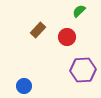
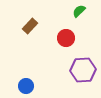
brown rectangle: moved 8 px left, 4 px up
red circle: moved 1 px left, 1 px down
blue circle: moved 2 px right
